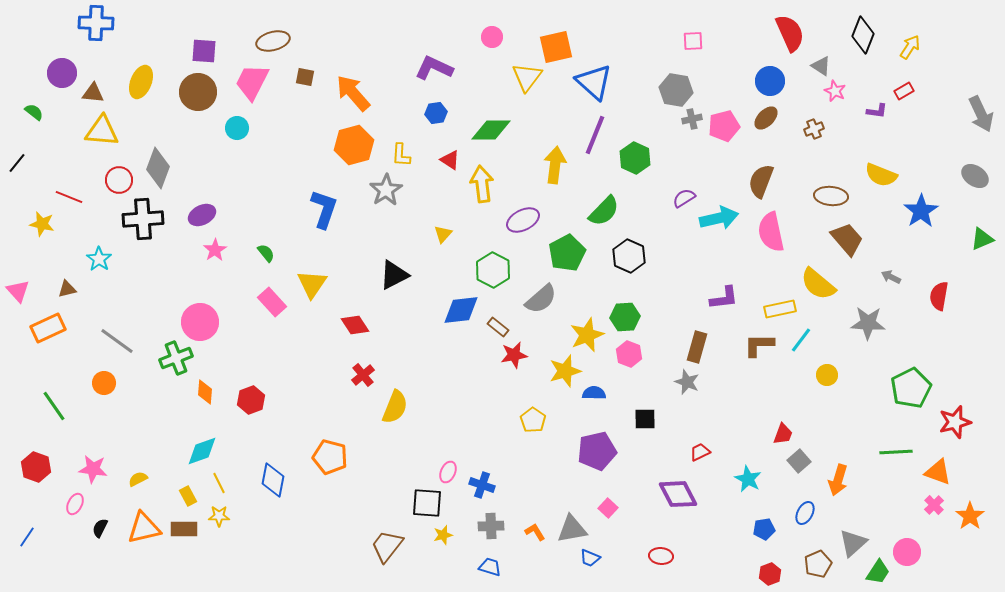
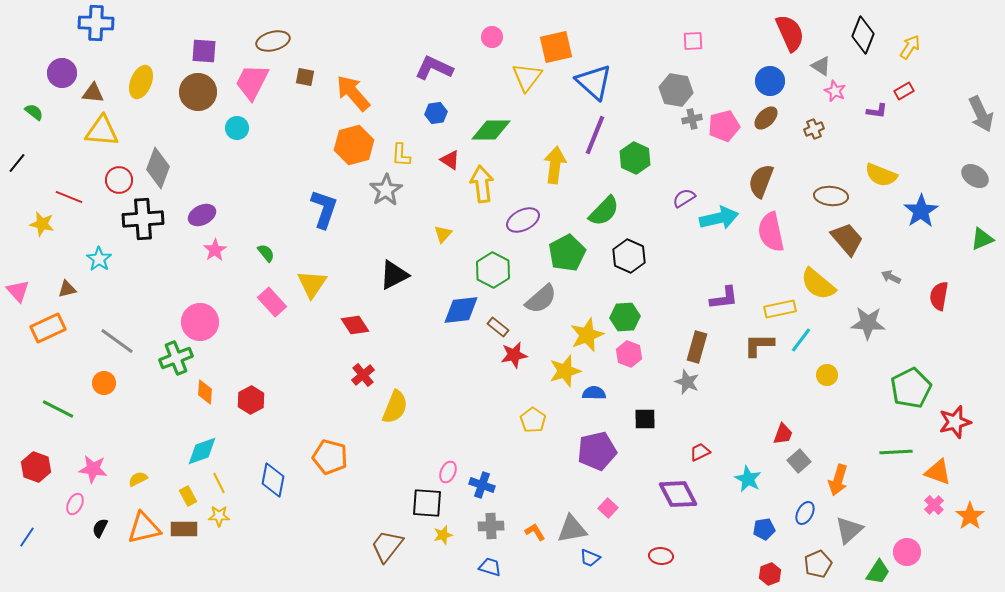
red hexagon at (251, 400): rotated 8 degrees counterclockwise
green line at (54, 406): moved 4 px right, 3 px down; rotated 28 degrees counterclockwise
gray triangle at (853, 543): moved 4 px left, 13 px up
